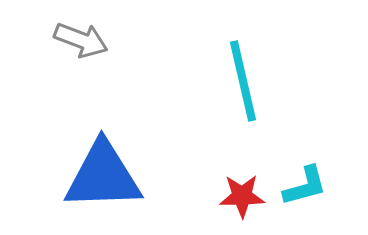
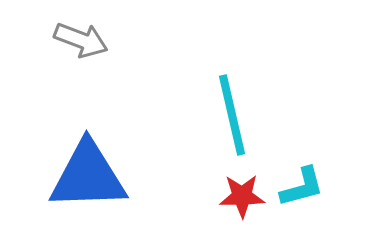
cyan line: moved 11 px left, 34 px down
blue triangle: moved 15 px left
cyan L-shape: moved 3 px left, 1 px down
